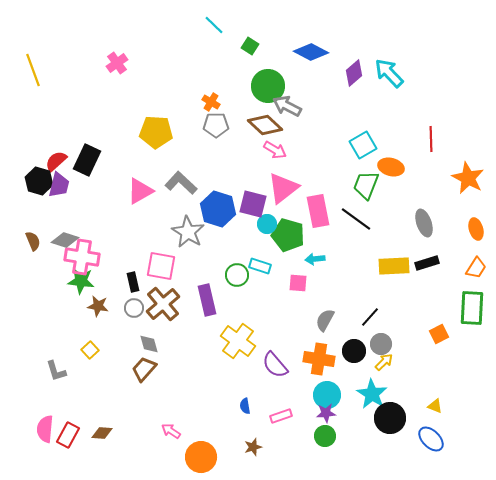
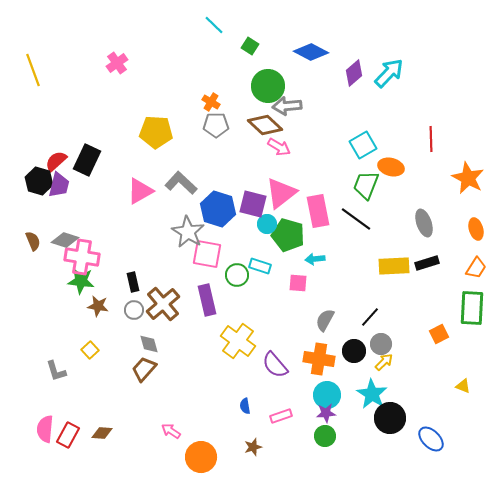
cyan arrow at (389, 73): rotated 88 degrees clockwise
gray arrow at (287, 106): rotated 32 degrees counterclockwise
pink arrow at (275, 150): moved 4 px right, 3 px up
pink triangle at (283, 188): moved 2 px left, 5 px down
pink square at (161, 266): moved 46 px right, 12 px up
gray circle at (134, 308): moved 2 px down
yellow triangle at (435, 406): moved 28 px right, 20 px up
